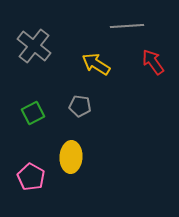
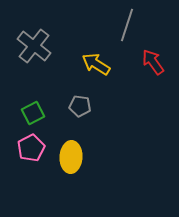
gray line: moved 1 px up; rotated 68 degrees counterclockwise
pink pentagon: moved 29 px up; rotated 16 degrees clockwise
